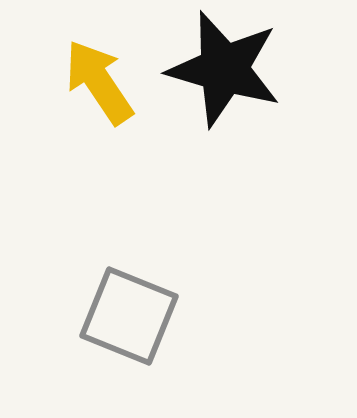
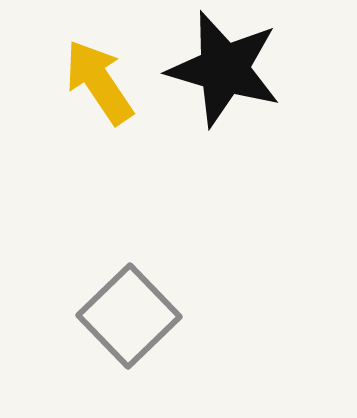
gray square: rotated 24 degrees clockwise
